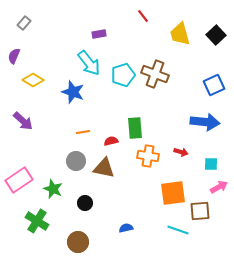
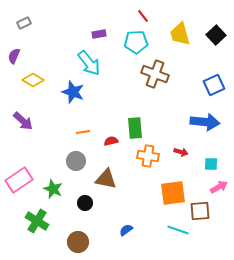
gray rectangle: rotated 24 degrees clockwise
cyan pentagon: moved 13 px right, 33 px up; rotated 15 degrees clockwise
brown triangle: moved 2 px right, 11 px down
blue semicircle: moved 2 px down; rotated 24 degrees counterclockwise
